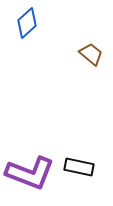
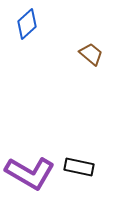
blue diamond: moved 1 px down
purple L-shape: rotated 9 degrees clockwise
